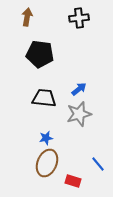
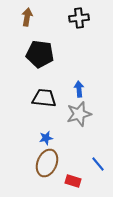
blue arrow: rotated 56 degrees counterclockwise
